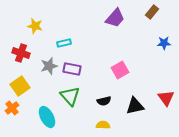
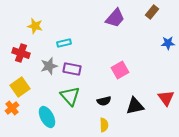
blue star: moved 4 px right
yellow square: moved 1 px down
yellow semicircle: moved 1 px right; rotated 88 degrees clockwise
